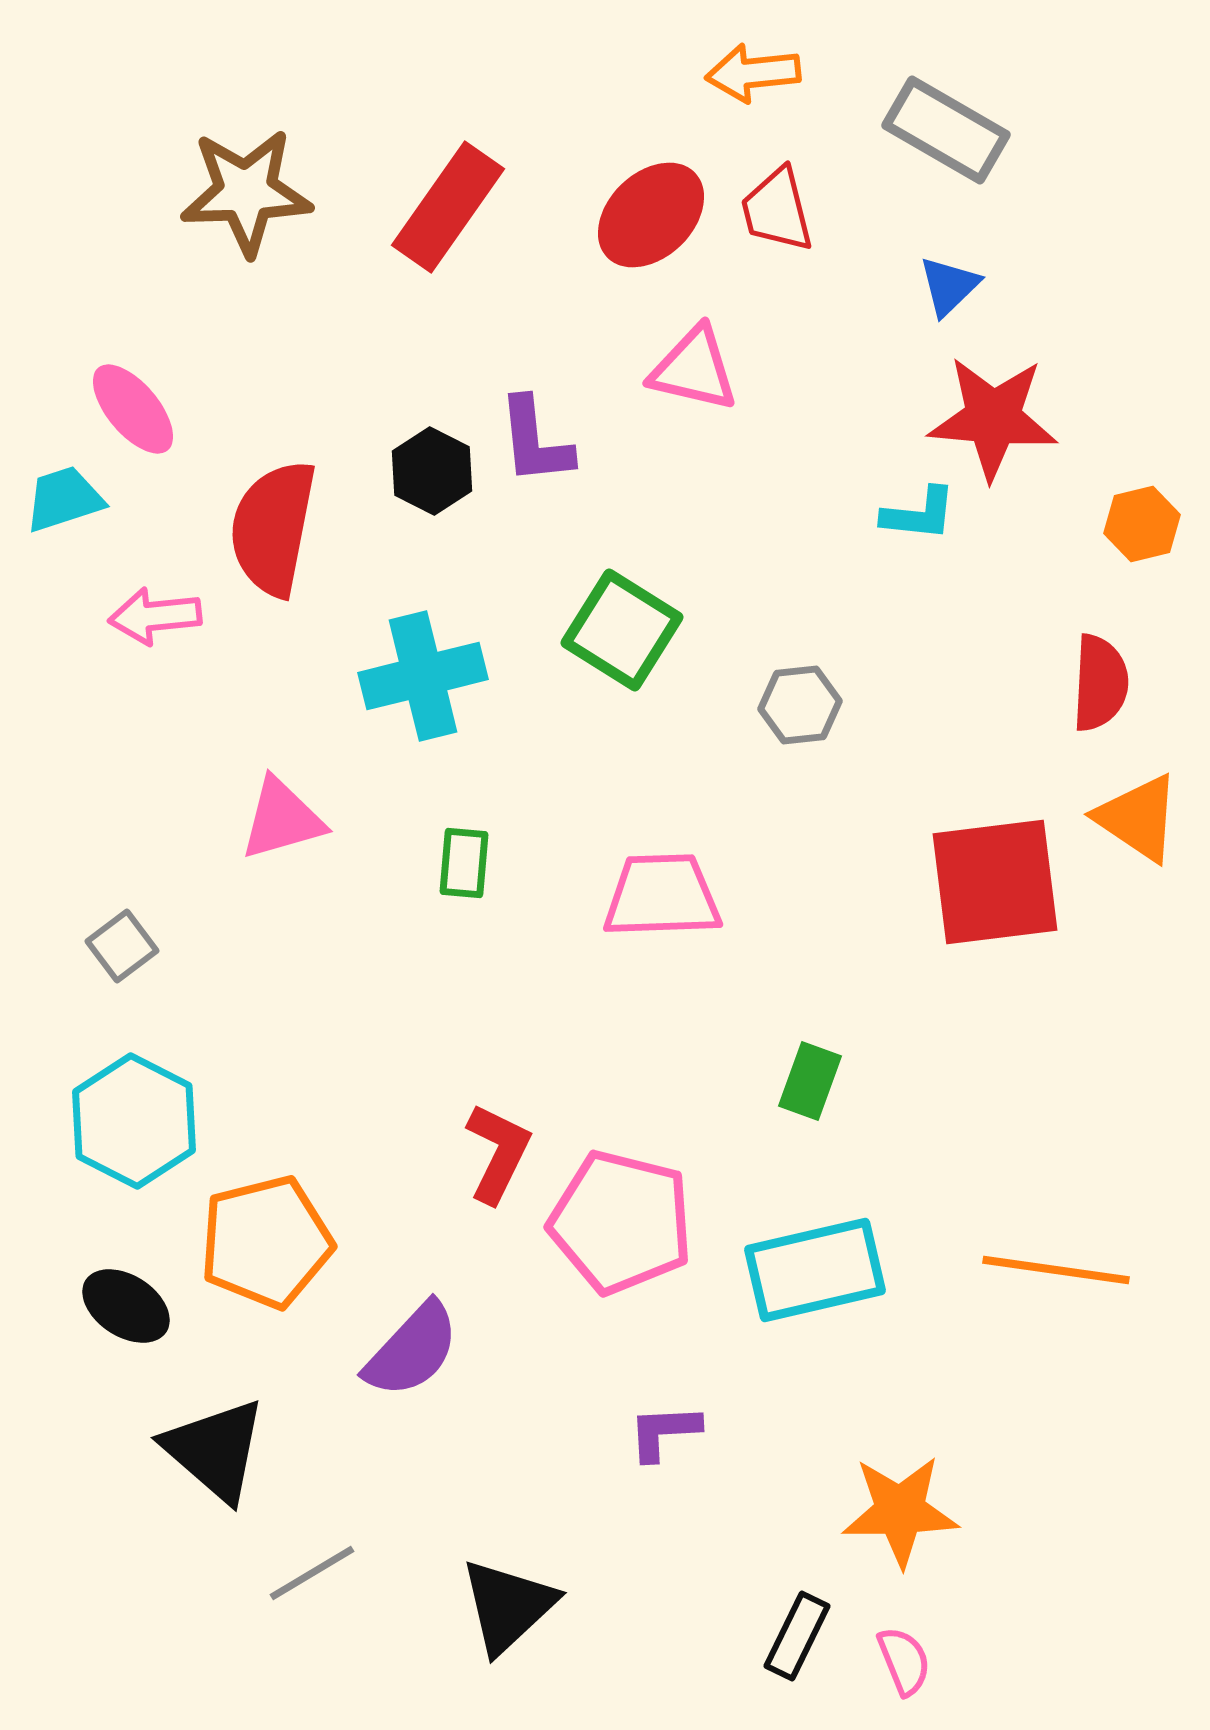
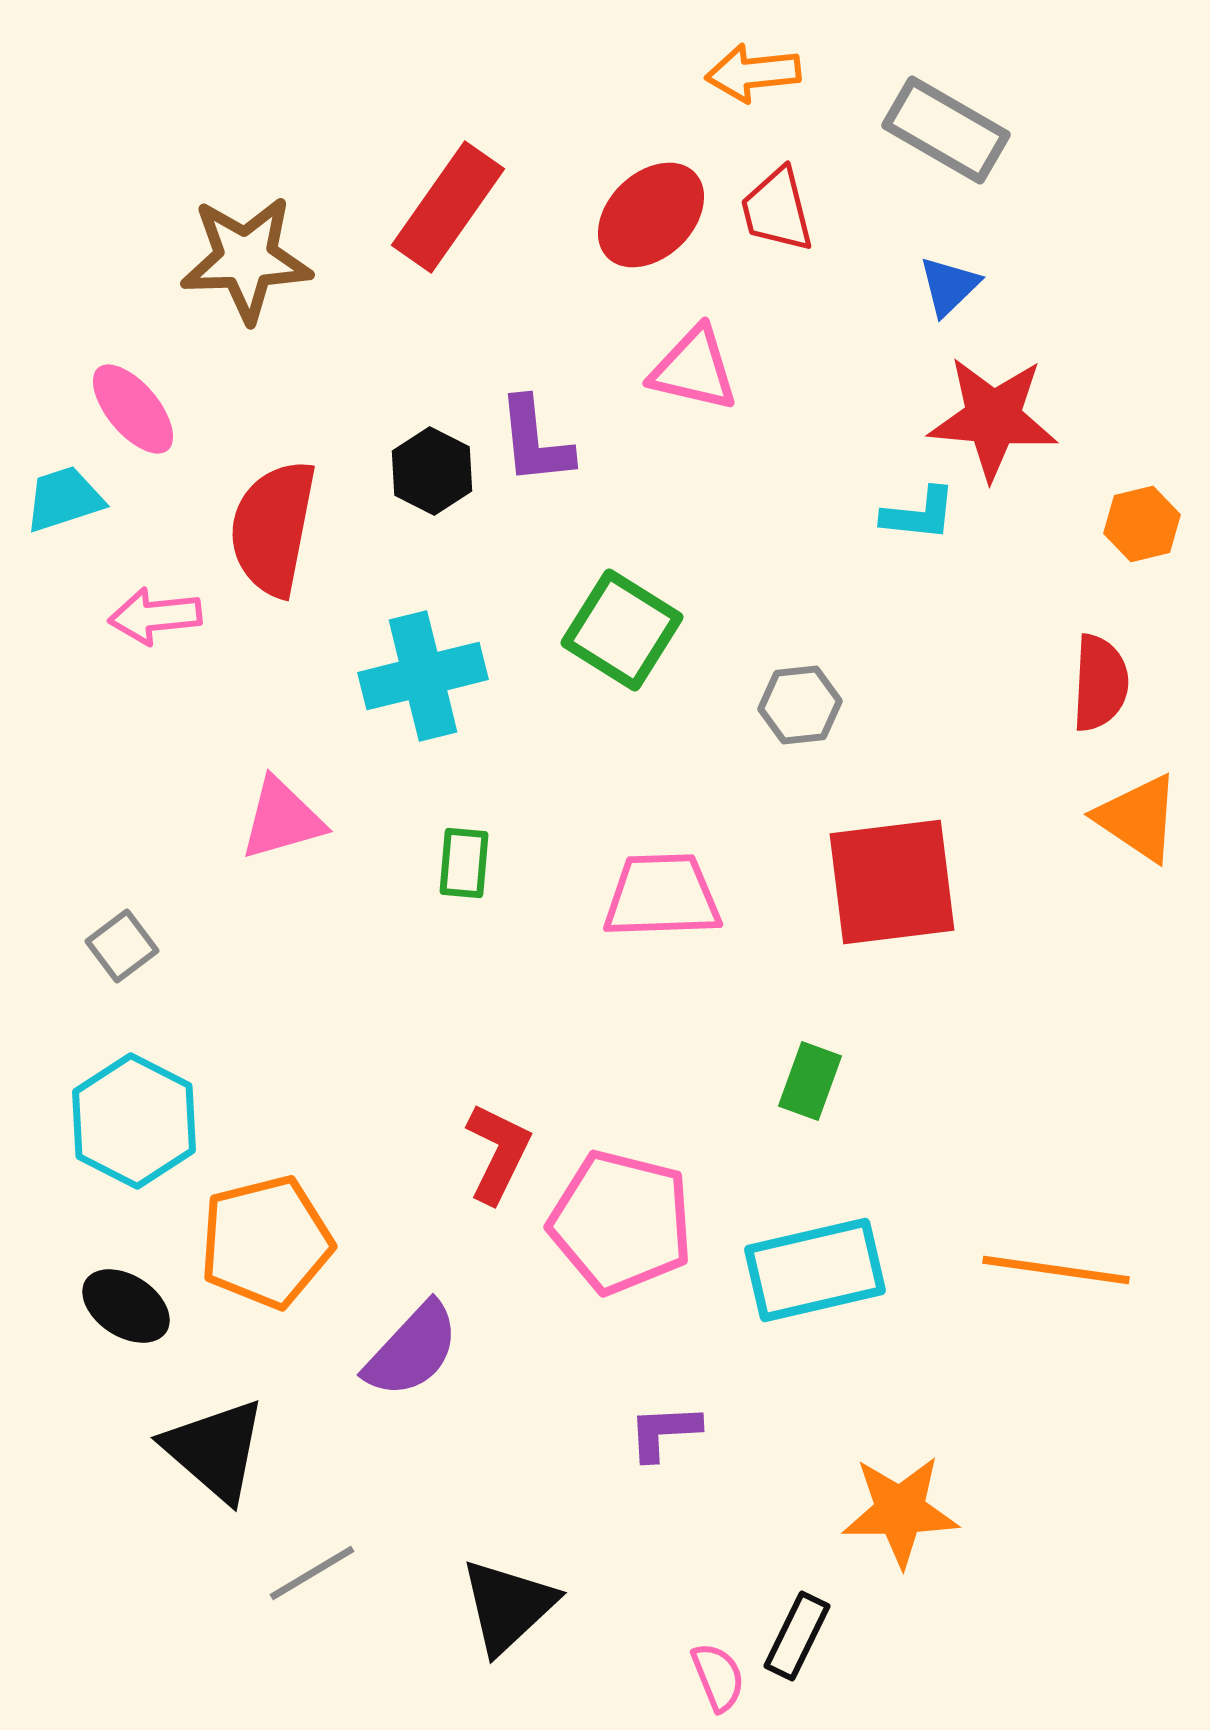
brown star at (246, 192): moved 67 px down
red square at (995, 882): moved 103 px left
pink semicircle at (904, 1661): moved 186 px left, 16 px down
